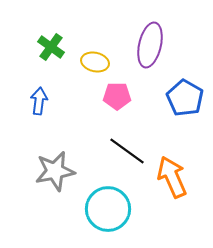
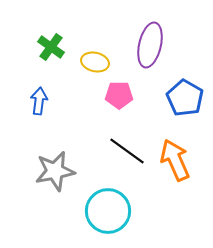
pink pentagon: moved 2 px right, 1 px up
orange arrow: moved 3 px right, 17 px up
cyan circle: moved 2 px down
